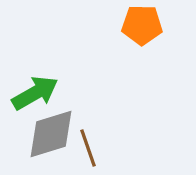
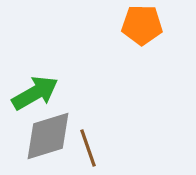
gray diamond: moved 3 px left, 2 px down
